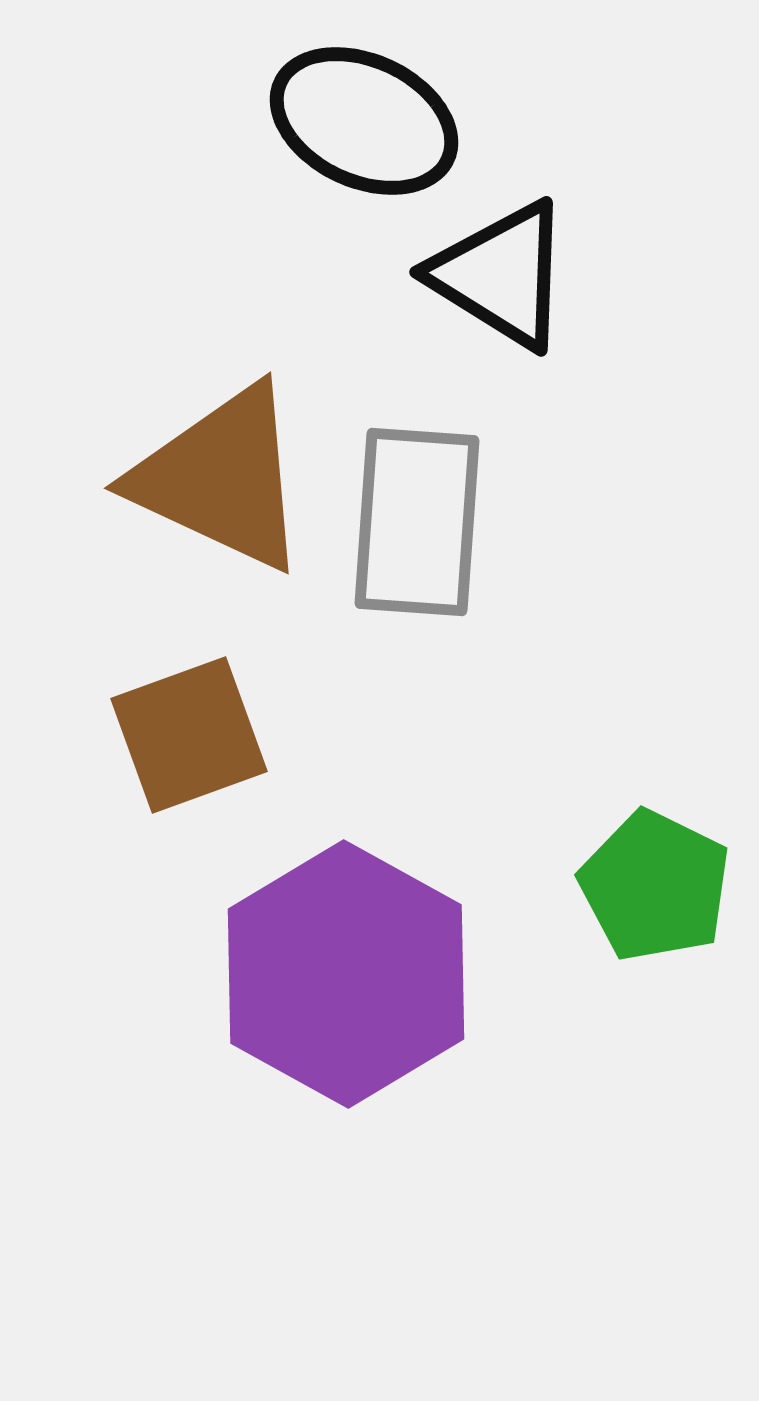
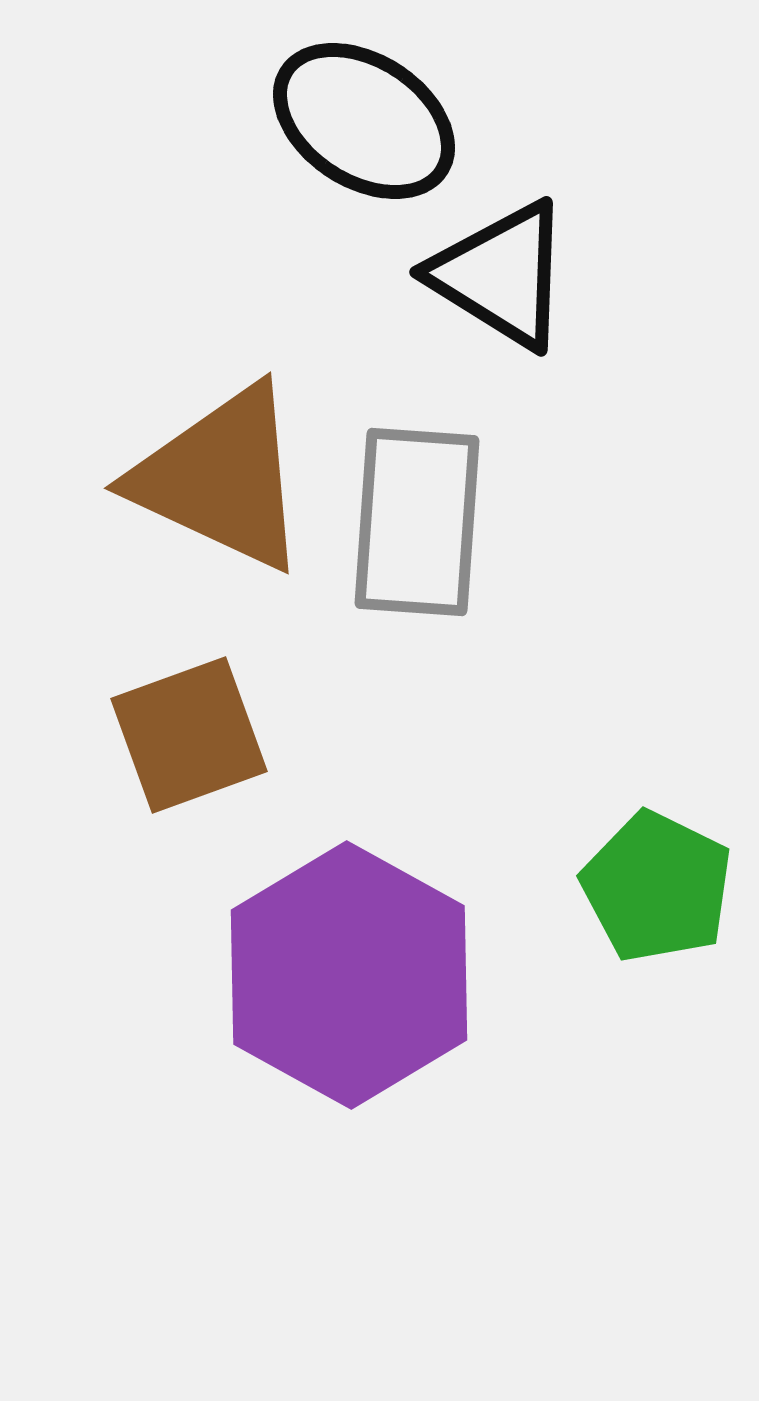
black ellipse: rotated 8 degrees clockwise
green pentagon: moved 2 px right, 1 px down
purple hexagon: moved 3 px right, 1 px down
